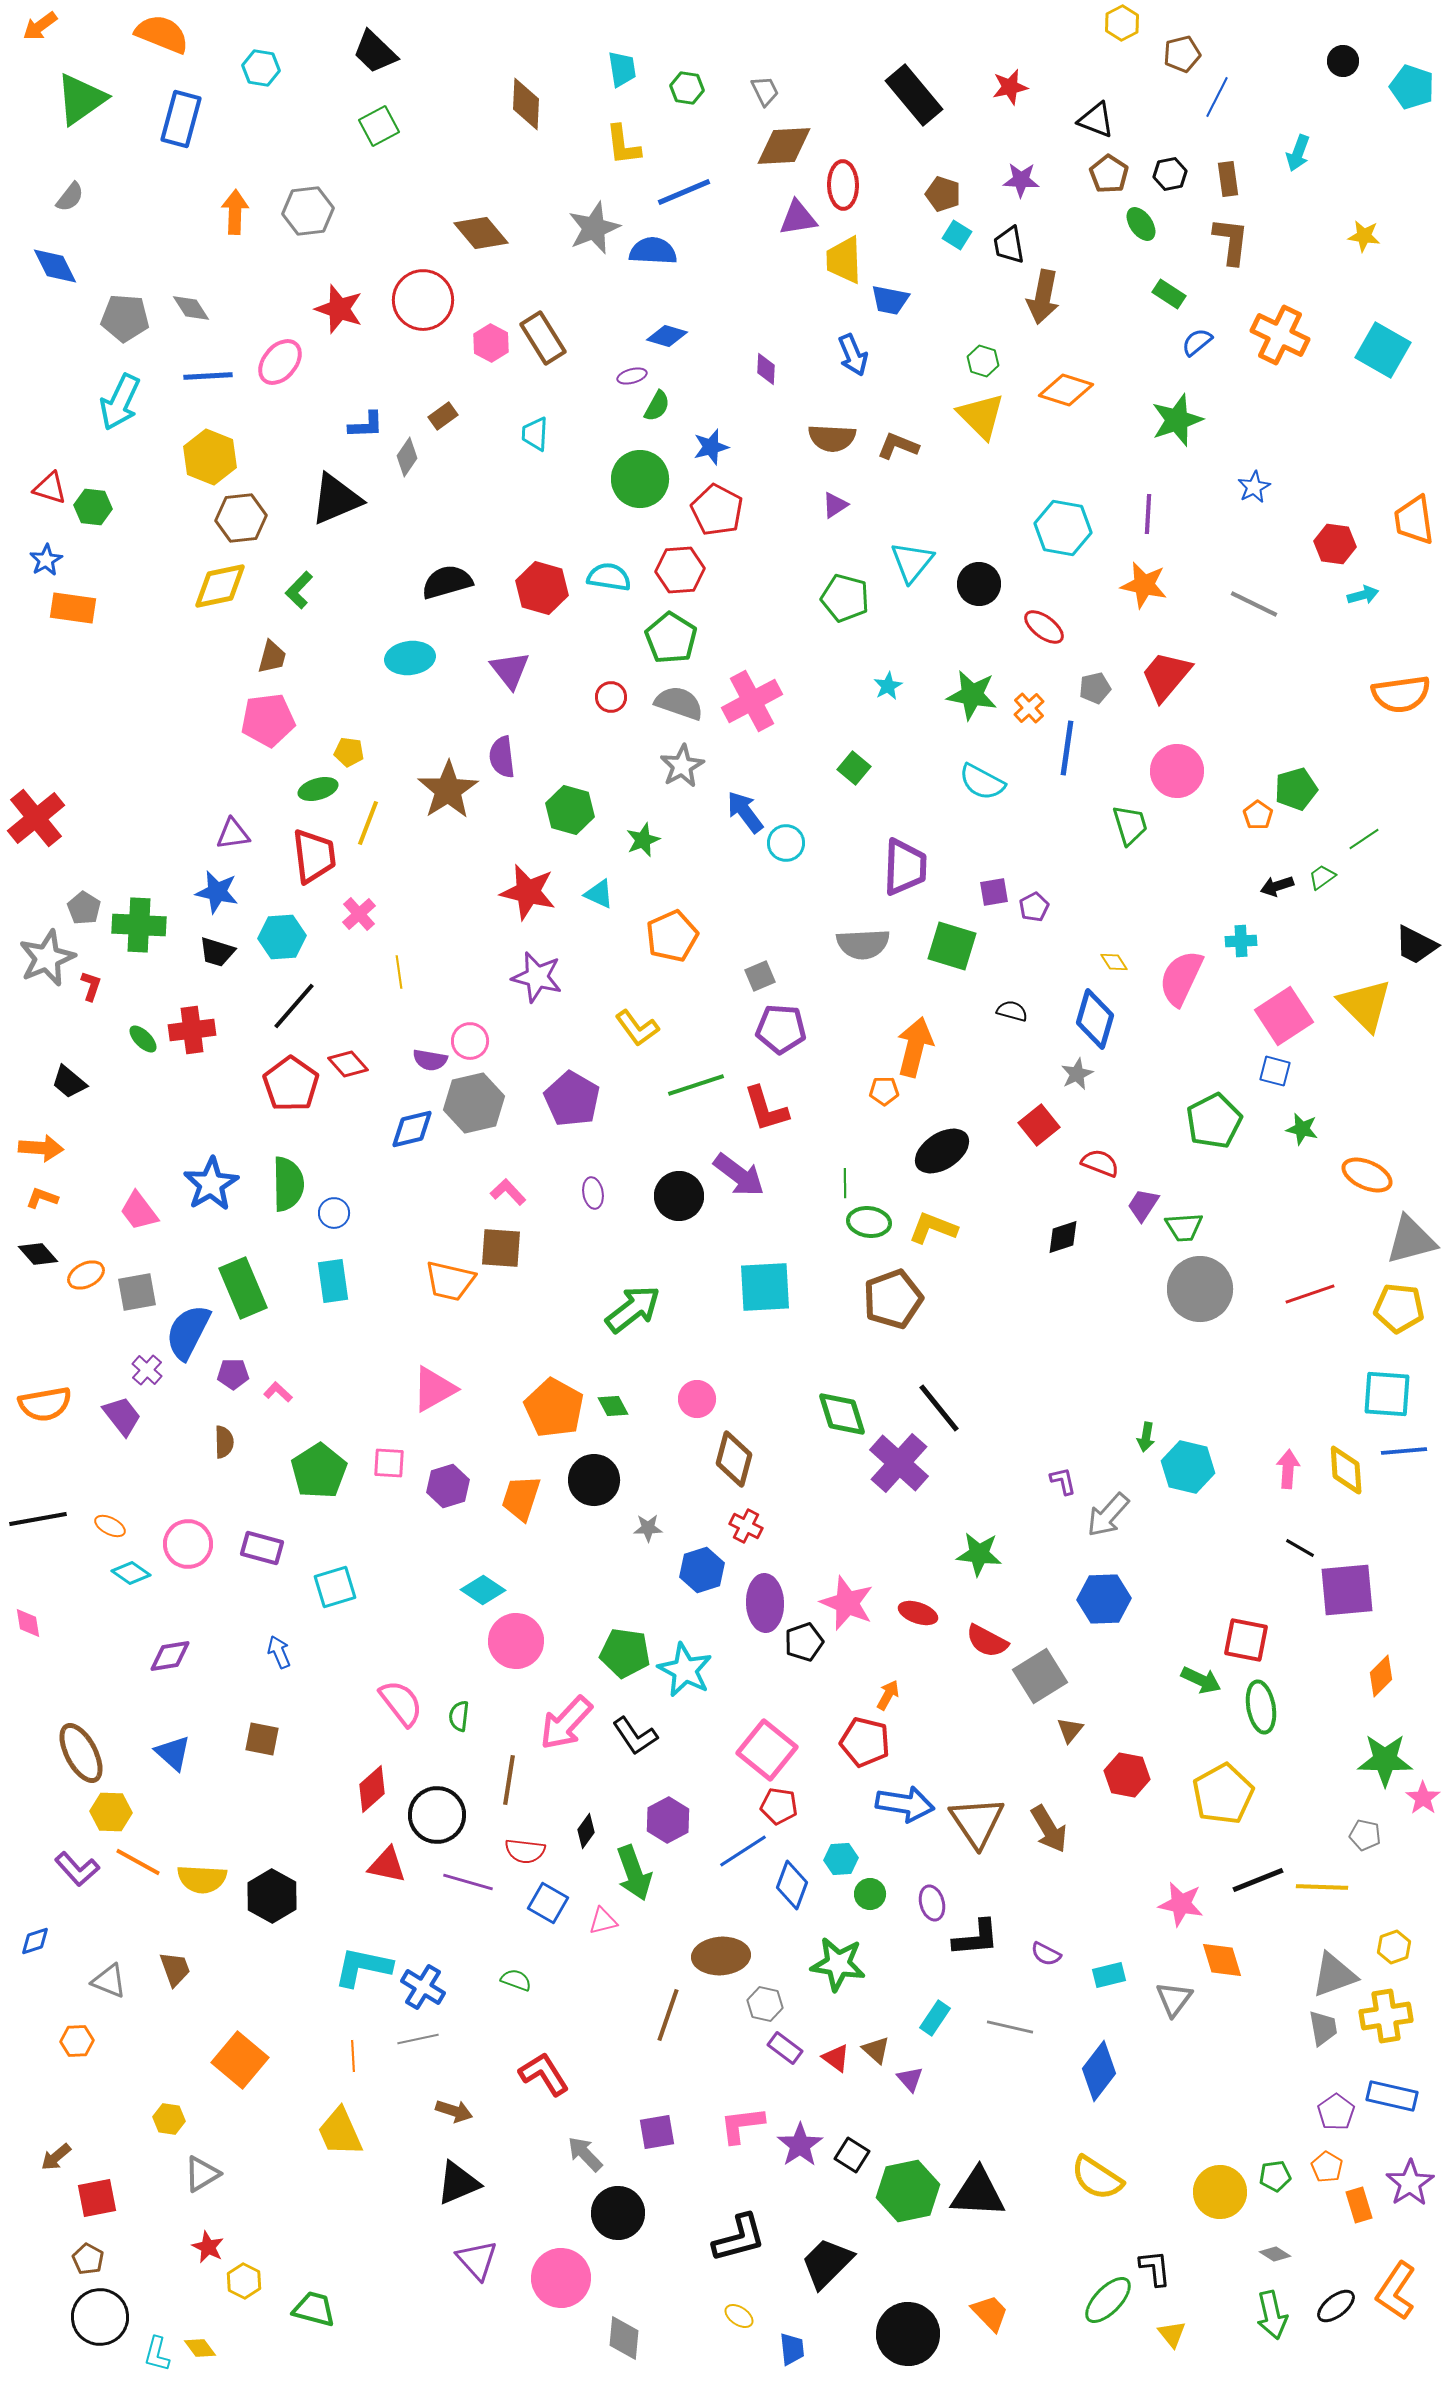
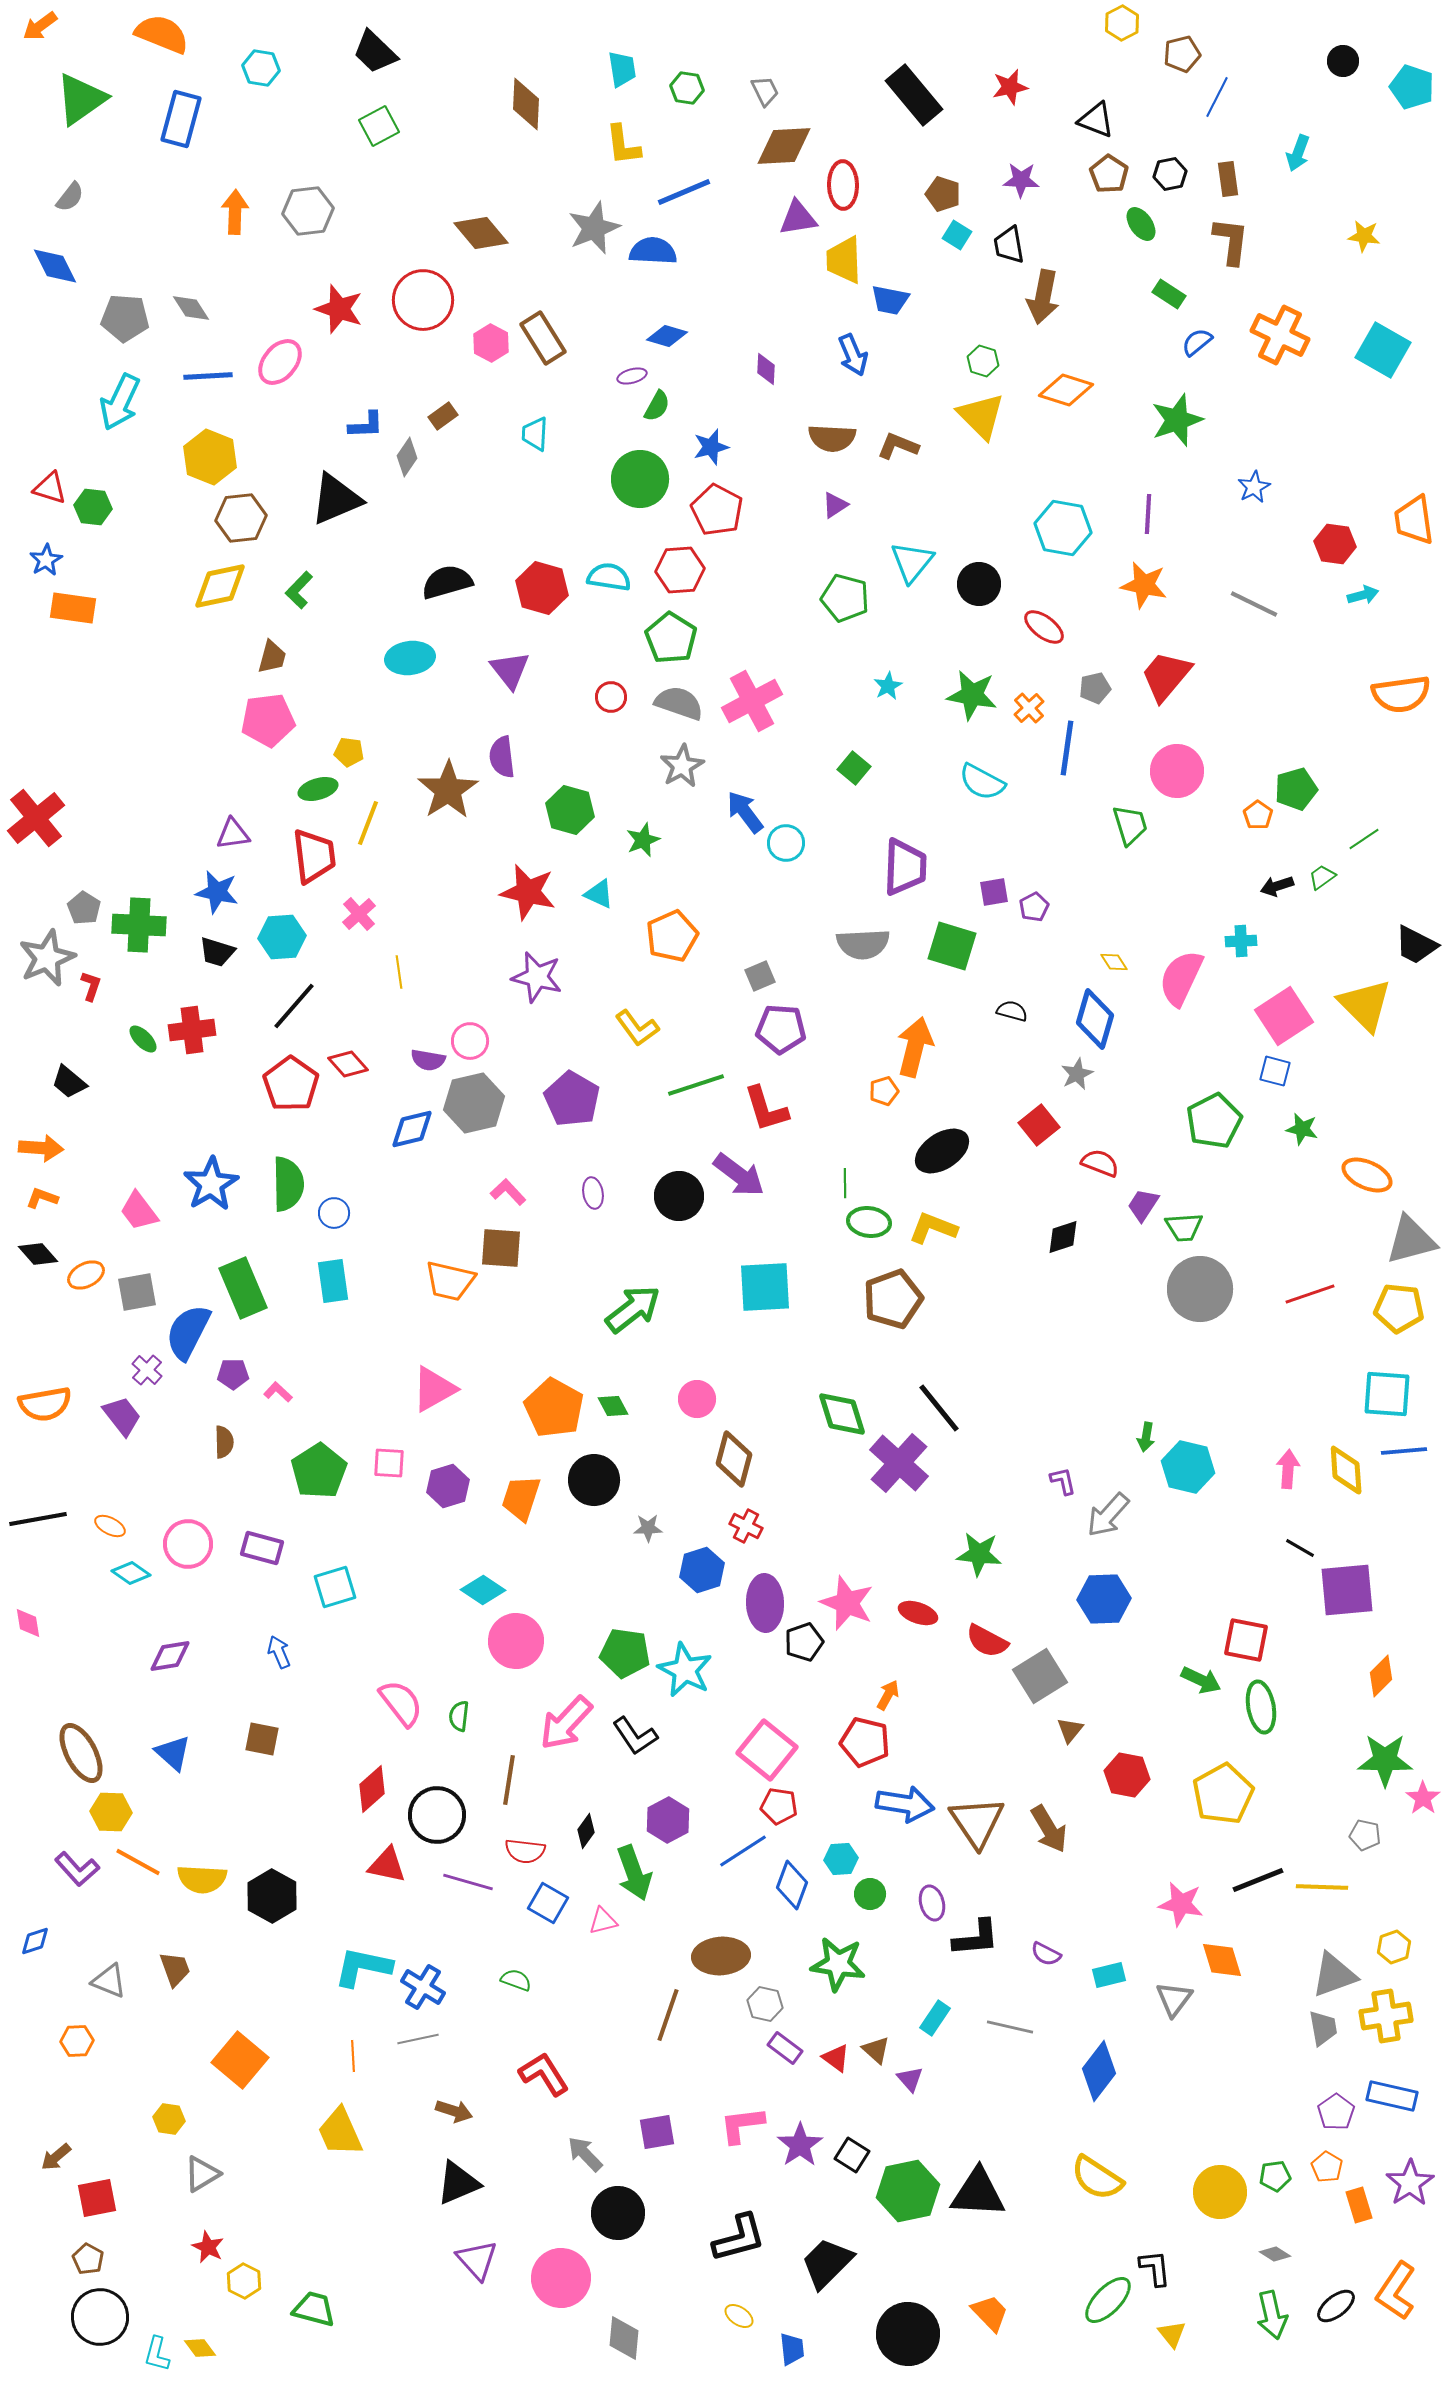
purple semicircle at (430, 1060): moved 2 px left
orange pentagon at (884, 1091): rotated 16 degrees counterclockwise
